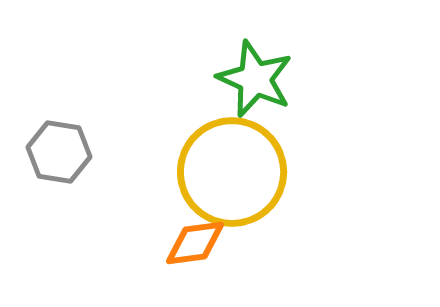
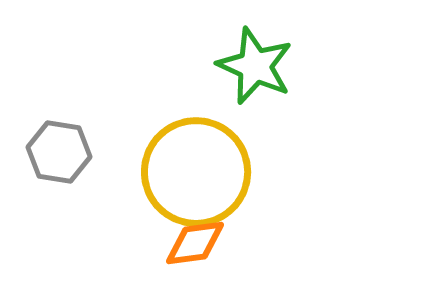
green star: moved 13 px up
yellow circle: moved 36 px left
